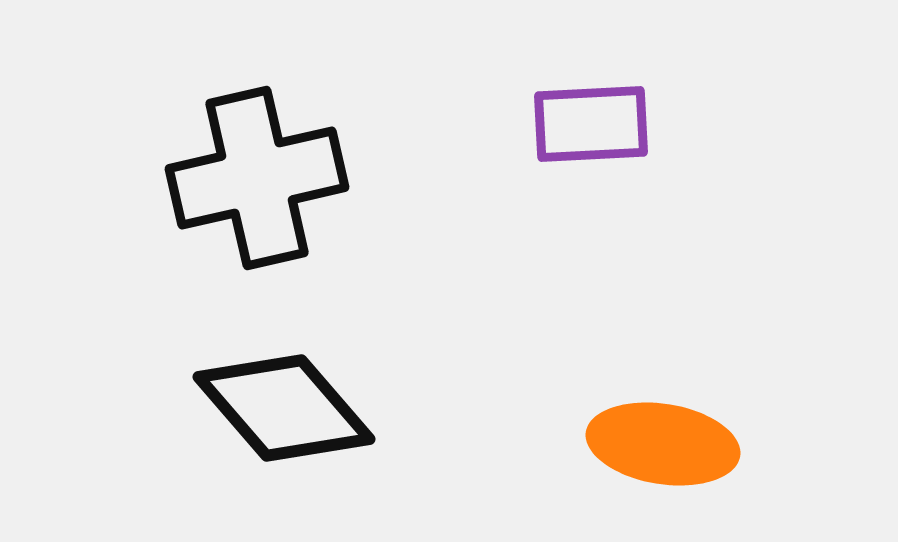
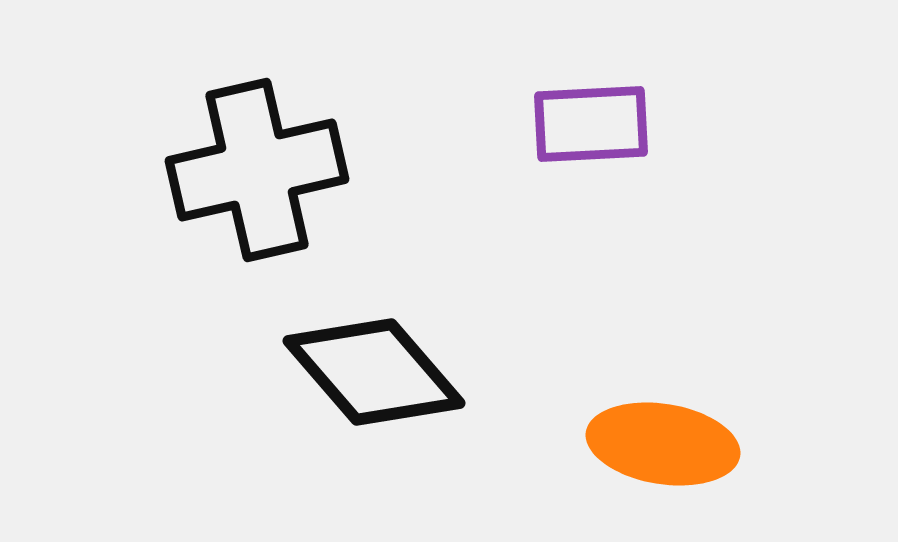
black cross: moved 8 px up
black diamond: moved 90 px right, 36 px up
